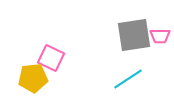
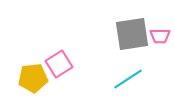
gray square: moved 2 px left, 1 px up
pink square: moved 8 px right, 6 px down; rotated 32 degrees clockwise
